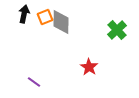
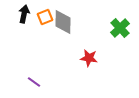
gray diamond: moved 2 px right
green cross: moved 3 px right, 2 px up
red star: moved 9 px up; rotated 24 degrees counterclockwise
